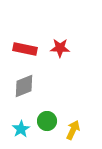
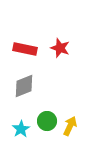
red star: rotated 18 degrees clockwise
yellow arrow: moved 3 px left, 4 px up
